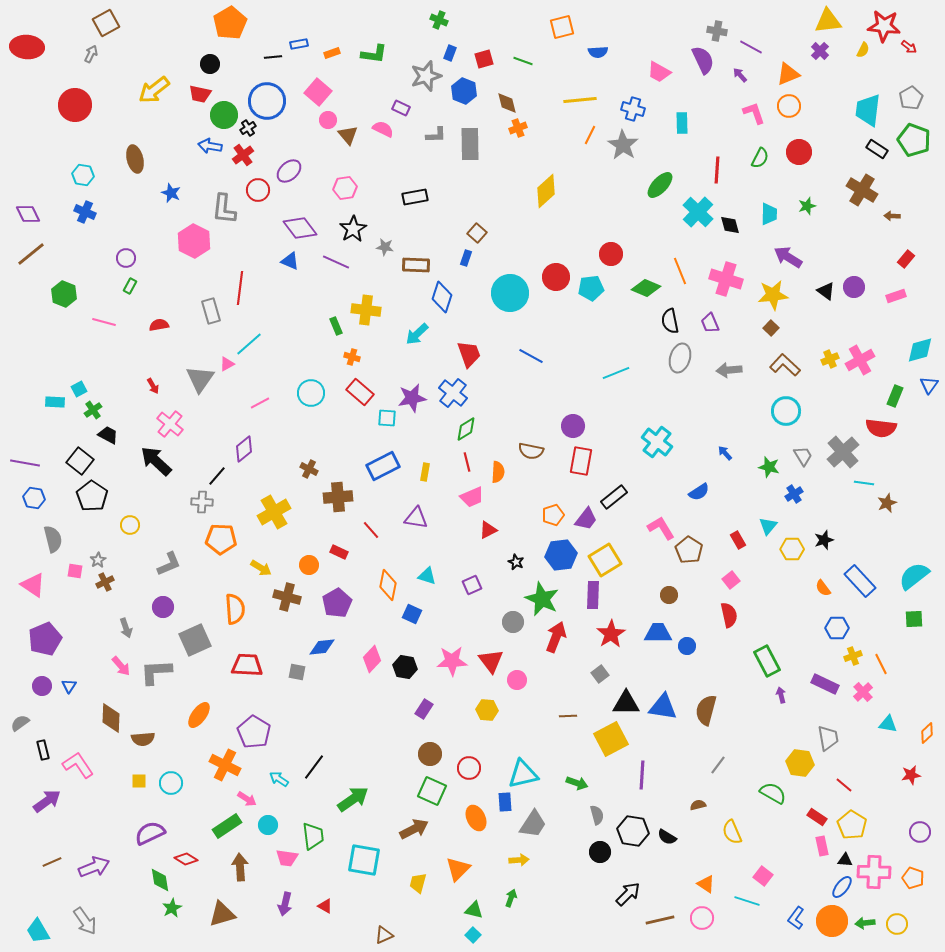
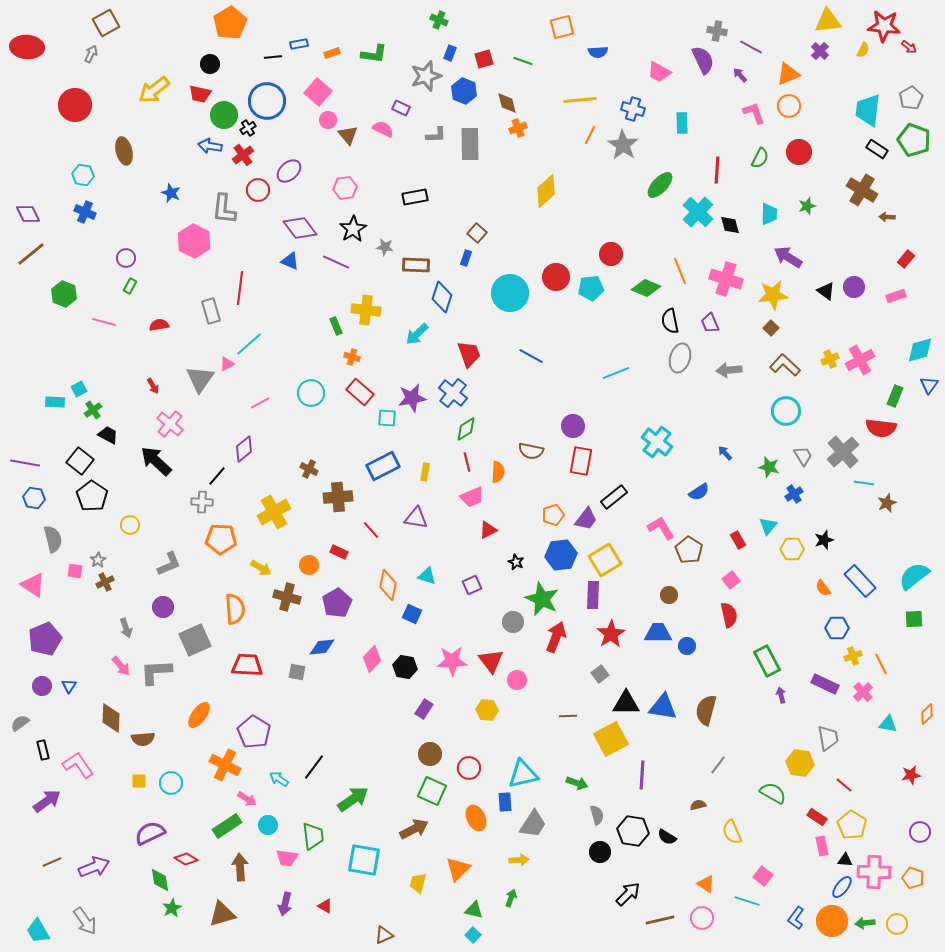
brown ellipse at (135, 159): moved 11 px left, 8 px up
brown arrow at (892, 216): moved 5 px left, 1 px down
orange diamond at (927, 733): moved 19 px up
